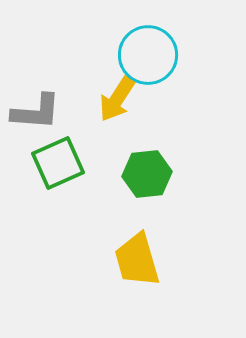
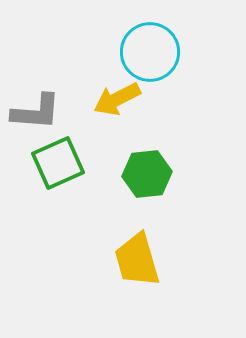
cyan circle: moved 2 px right, 3 px up
yellow arrow: rotated 30 degrees clockwise
